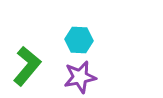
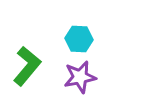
cyan hexagon: moved 1 px up
